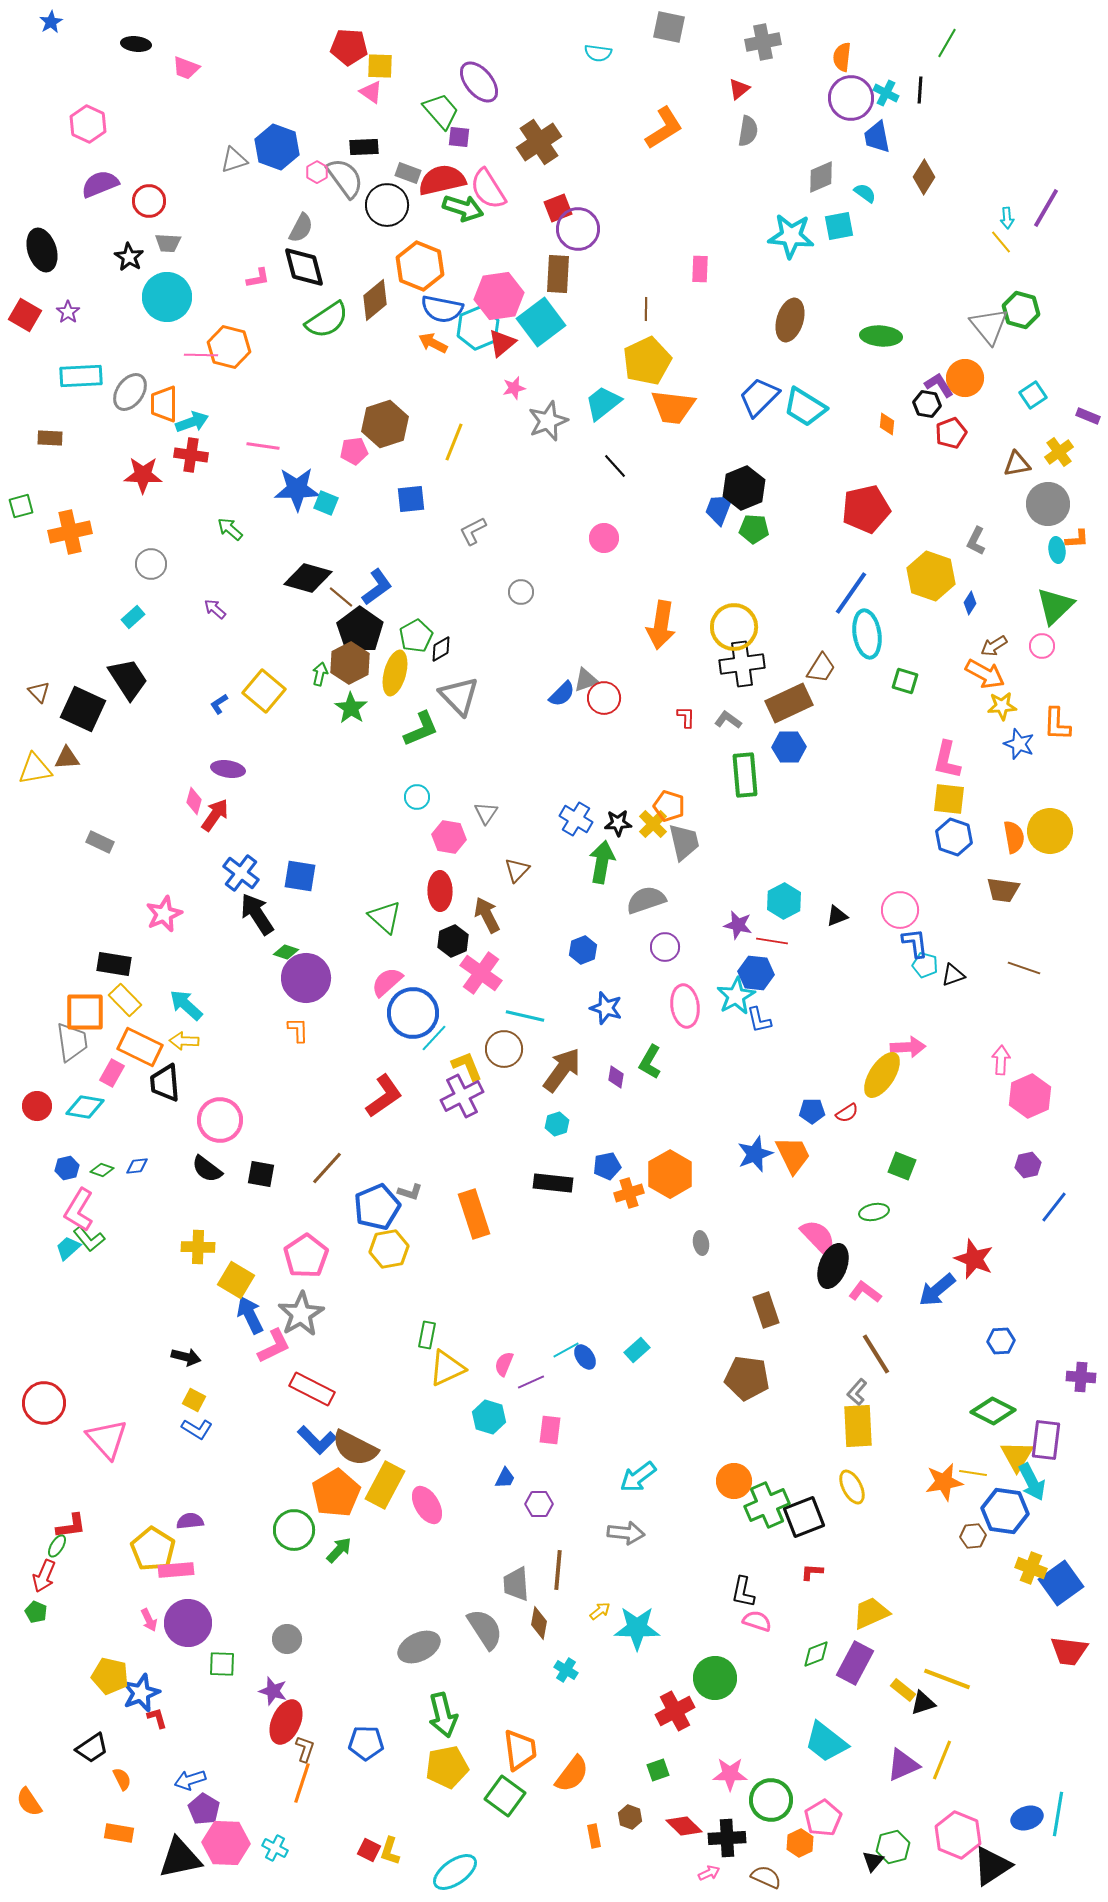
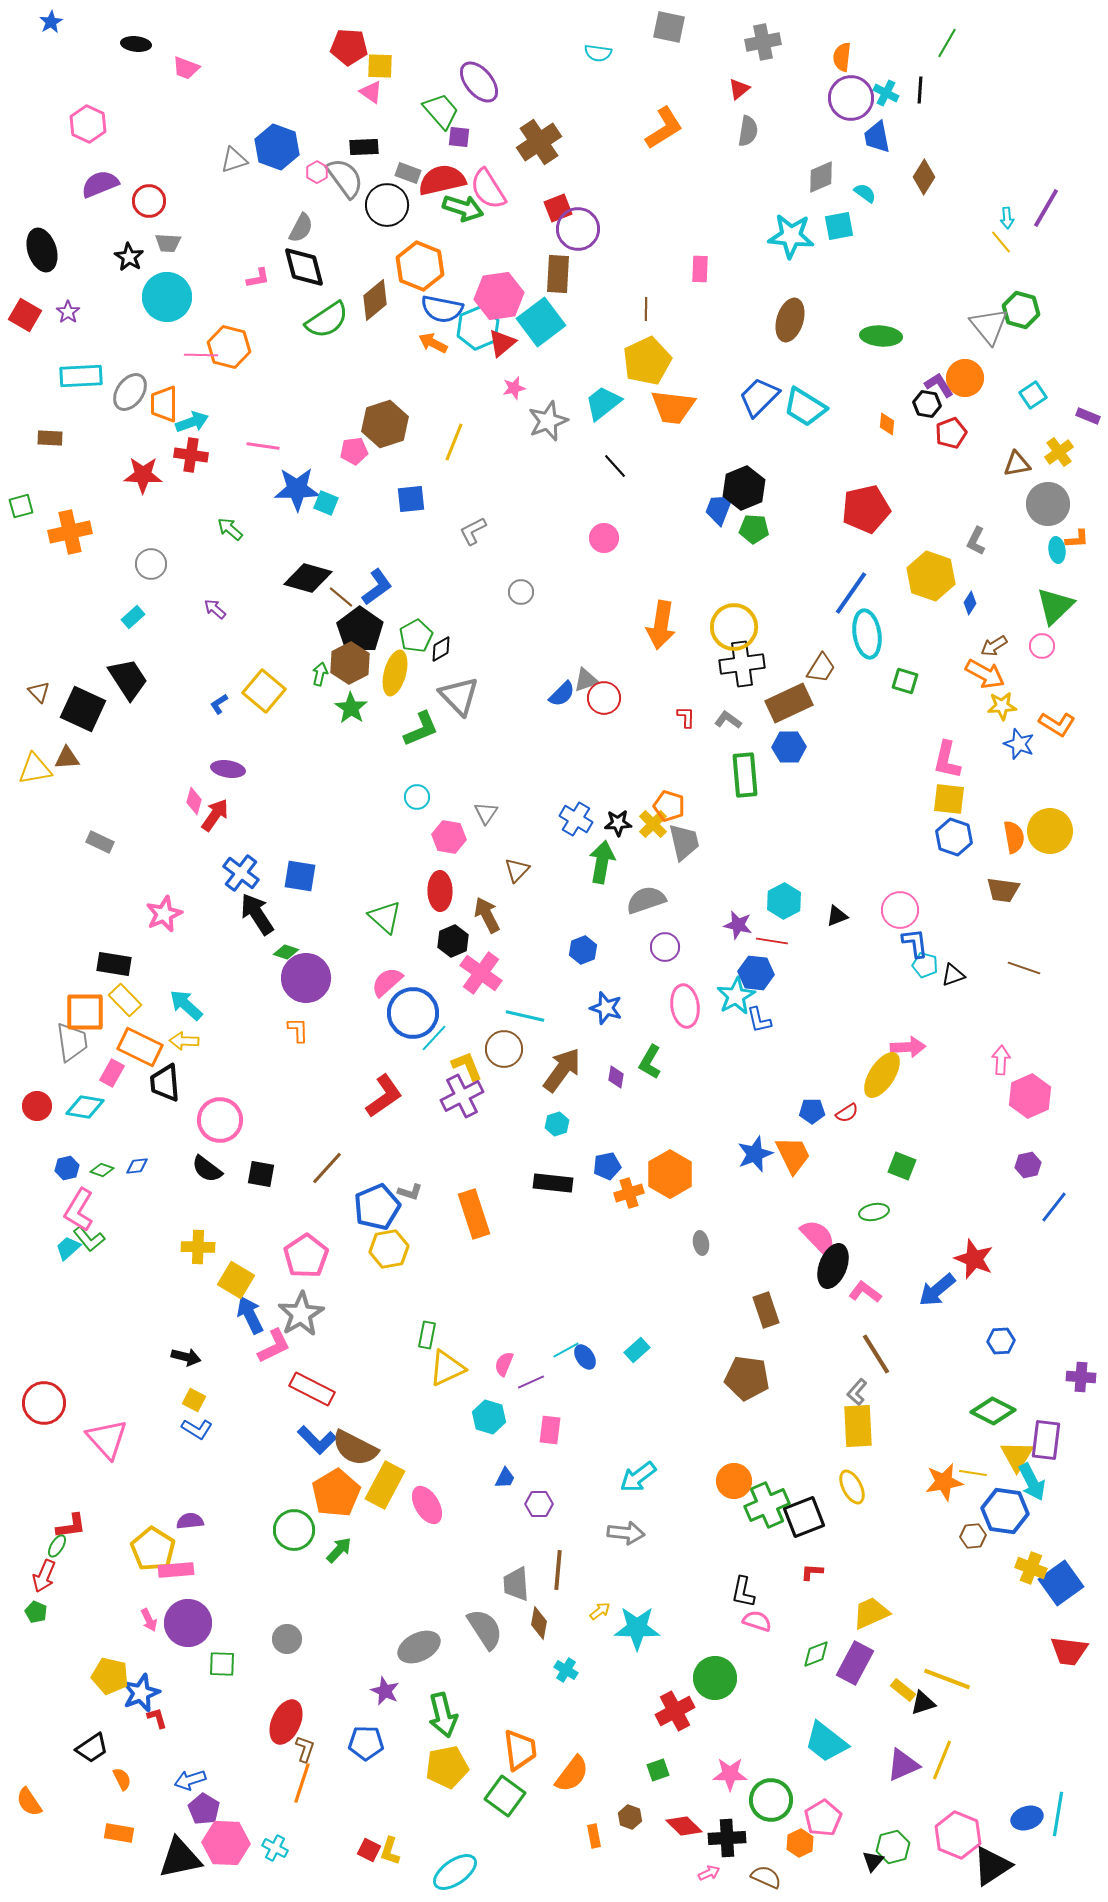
orange L-shape at (1057, 724): rotated 60 degrees counterclockwise
purple star at (273, 1691): moved 112 px right; rotated 8 degrees clockwise
